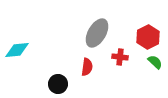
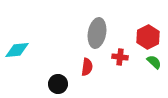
gray ellipse: rotated 20 degrees counterclockwise
green semicircle: moved 1 px left
